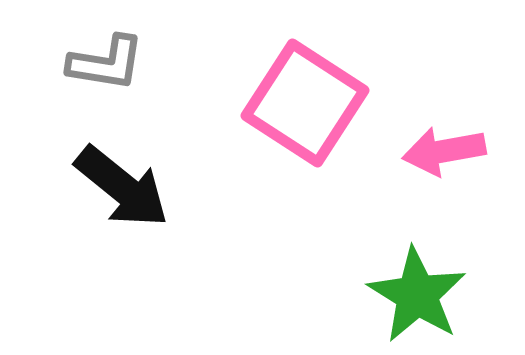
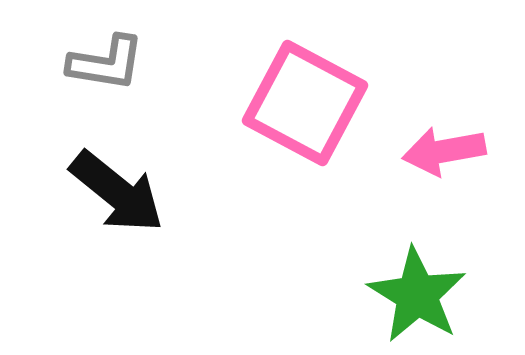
pink square: rotated 5 degrees counterclockwise
black arrow: moved 5 px left, 5 px down
